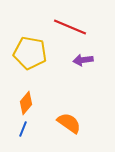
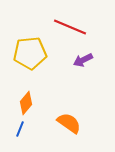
yellow pentagon: rotated 16 degrees counterclockwise
purple arrow: rotated 18 degrees counterclockwise
blue line: moved 3 px left
